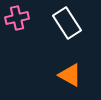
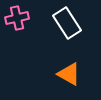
orange triangle: moved 1 px left, 1 px up
